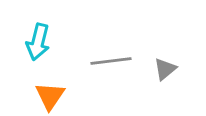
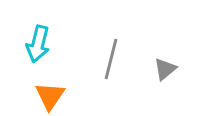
cyan arrow: moved 2 px down
gray line: moved 2 px up; rotated 69 degrees counterclockwise
